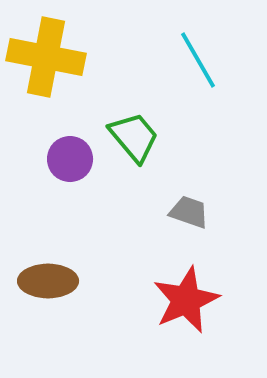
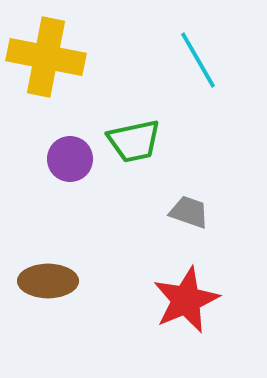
green trapezoid: moved 4 px down; rotated 118 degrees clockwise
